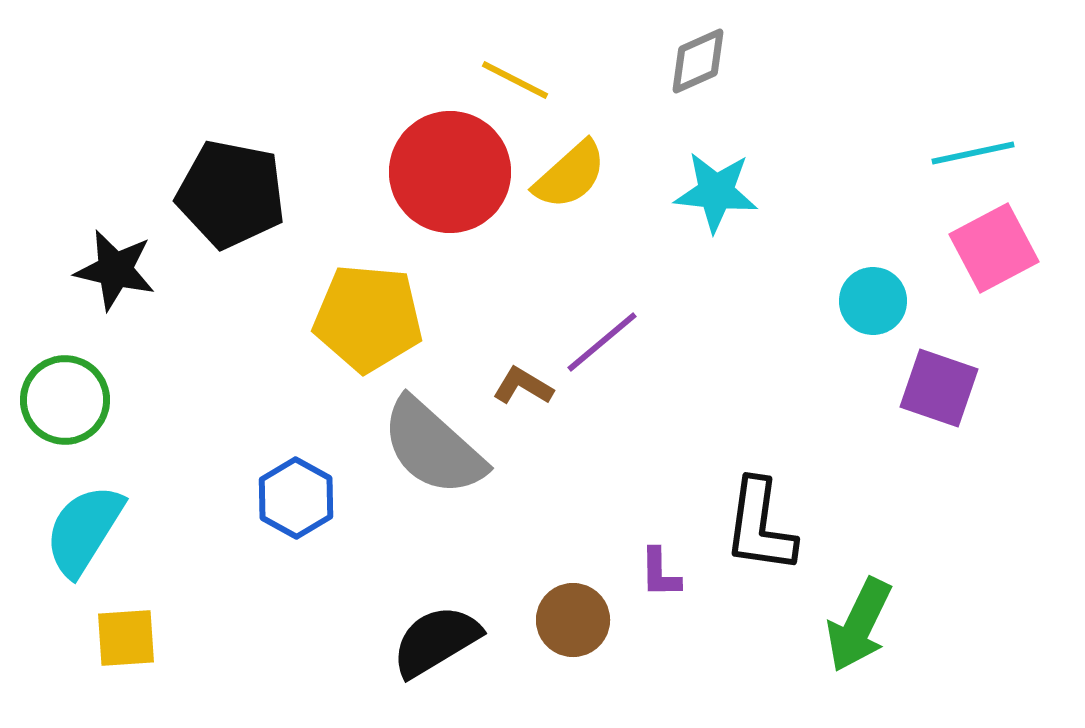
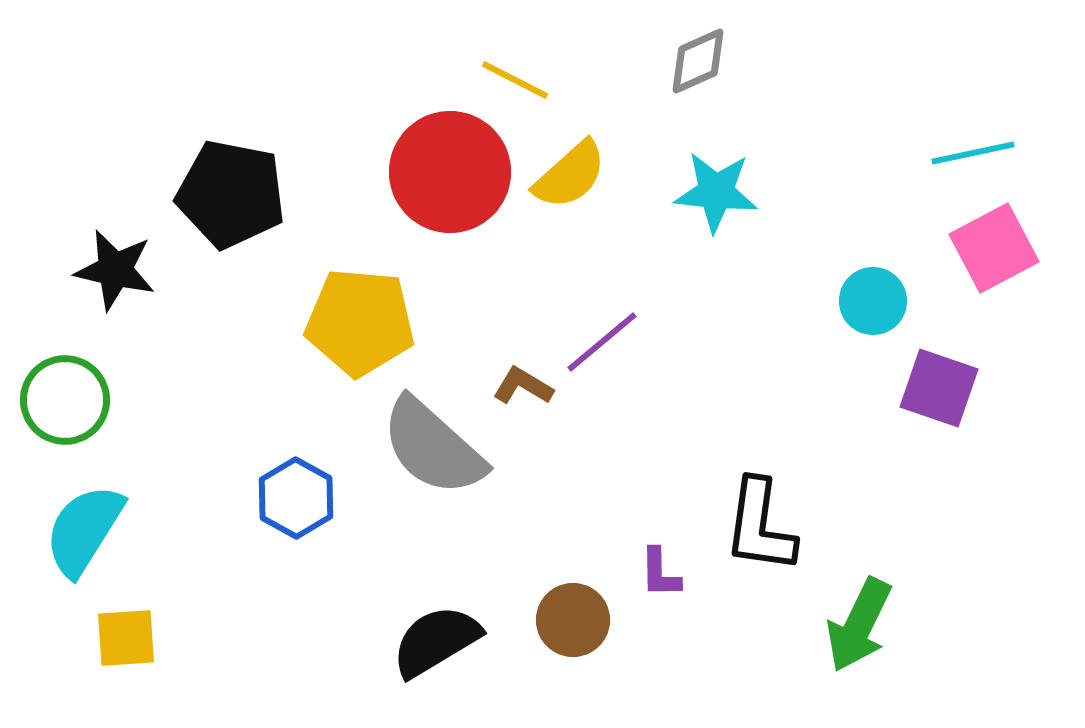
yellow pentagon: moved 8 px left, 4 px down
